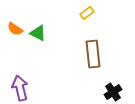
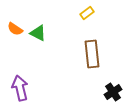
brown rectangle: moved 1 px left
